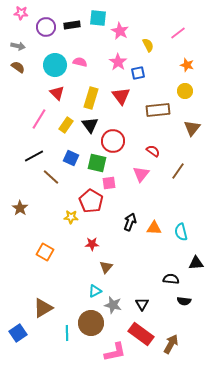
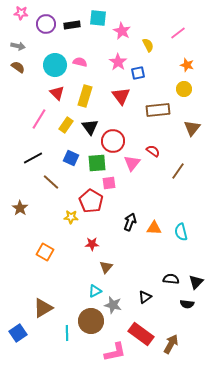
purple circle at (46, 27): moved 3 px up
pink star at (120, 31): moved 2 px right
yellow circle at (185, 91): moved 1 px left, 2 px up
yellow rectangle at (91, 98): moved 6 px left, 2 px up
black triangle at (90, 125): moved 2 px down
black line at (34, 156): moved 1 px left, 2 px down
green square at (97, 163): rotated 18 degrees counterclockwise
pink triangle at (141, 174): moved 9 px left, 11 px up
brown line at (51, 177): moved 5 px down
black triangle at (196, 263): moved 19 px down; rotated 42 degrees counterclockwise
black semicircle at (184, 301): moved 3 px right, 3 px down
black triangle at (142, 304): moved 3 px right, 7 px up; rotated 24 degrees clockwise
brown circle at (91, 323): moved 2 px up
